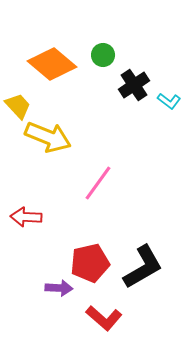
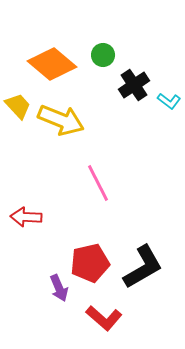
yellow arrow: moved 13 px right, 17 px up
pink line: rotated 63 degrees counterclockwise
purple arrow: rotated 64 degrees clockwise
